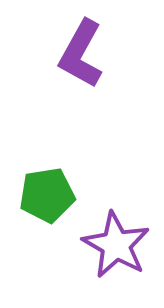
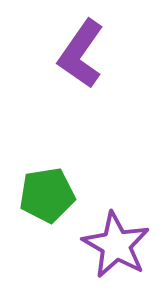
purple L-shape: rotated 6 degrees clockwise
